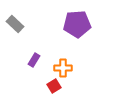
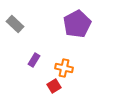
purple pentagon: rotated 24 degrees counterclockwise
orange cross: moved 1 px right; rotated 12 degrees clockwise
